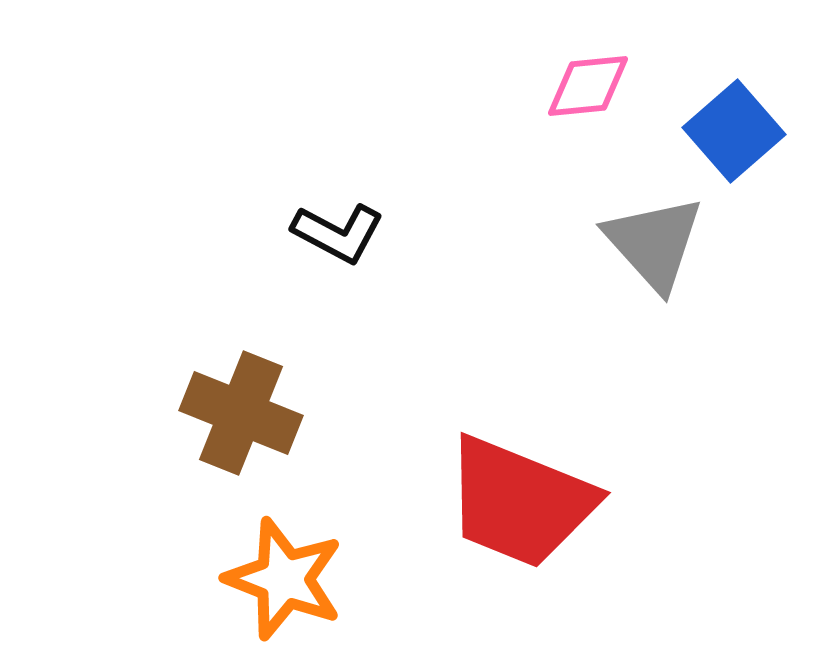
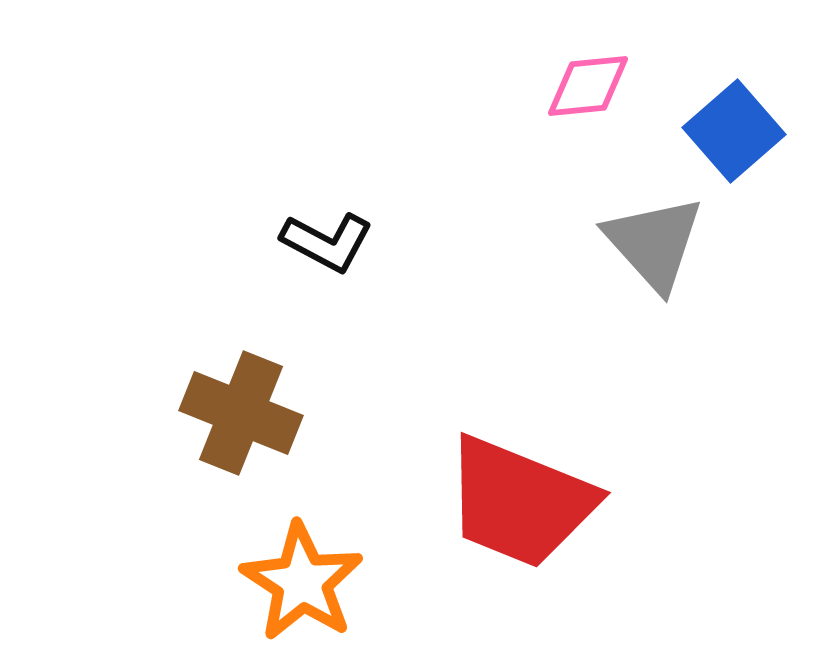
black L-shape: moved 11 px left, 9 px down
orange star: moved 18 px right, 3 px down; rotated 12 degrees clockwise
